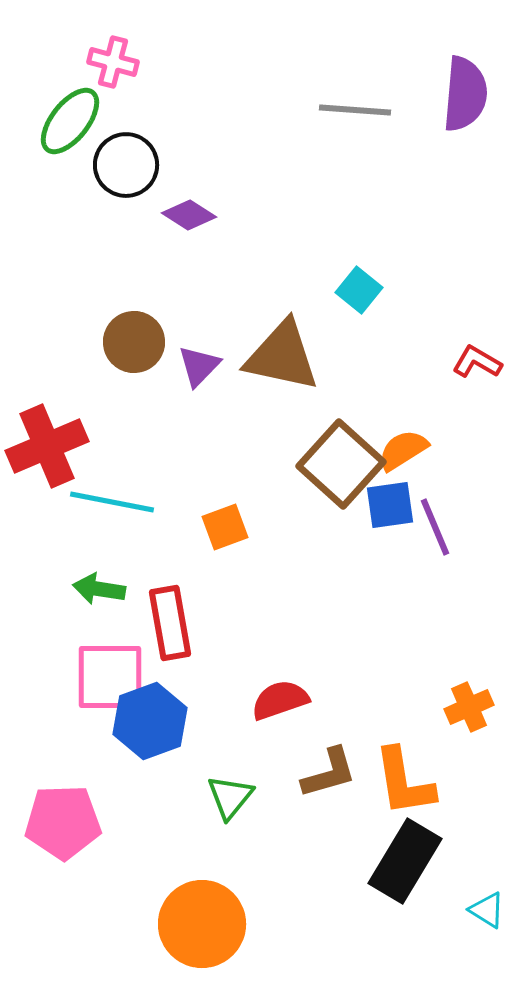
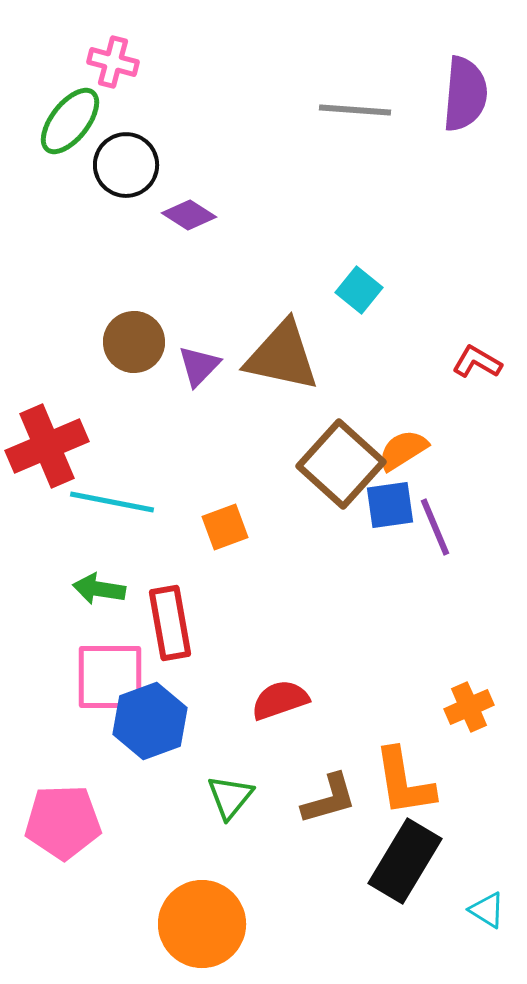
brown L-shape: moved 26 px down
